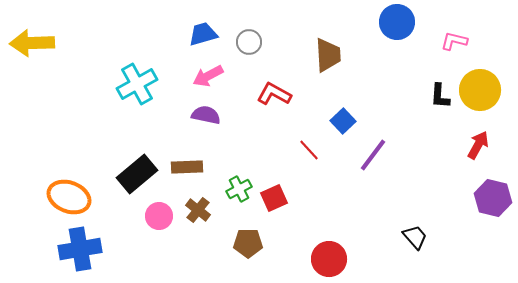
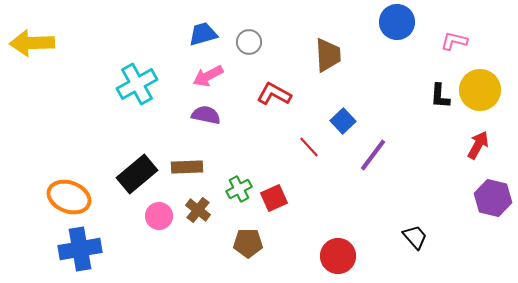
red line: moved 3 px up
red circle: moved 9 px right, 3 px up
